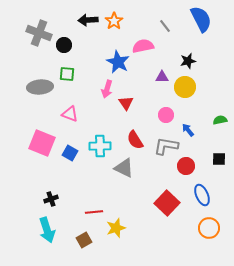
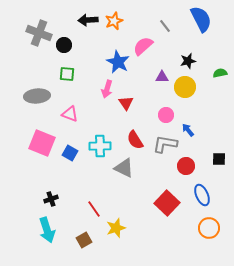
orange star: rotated 12 degrees clockwise
pink semicircle: rotated 30 degrees counterclockwise
gray ellipse: moved 3 px left, 9 px down
green semicircle: moved 47 px up
gray L-shape: moved 1 px left, 2 px up
red line: moved 3 px up; rotated 60 degrees clockwise
